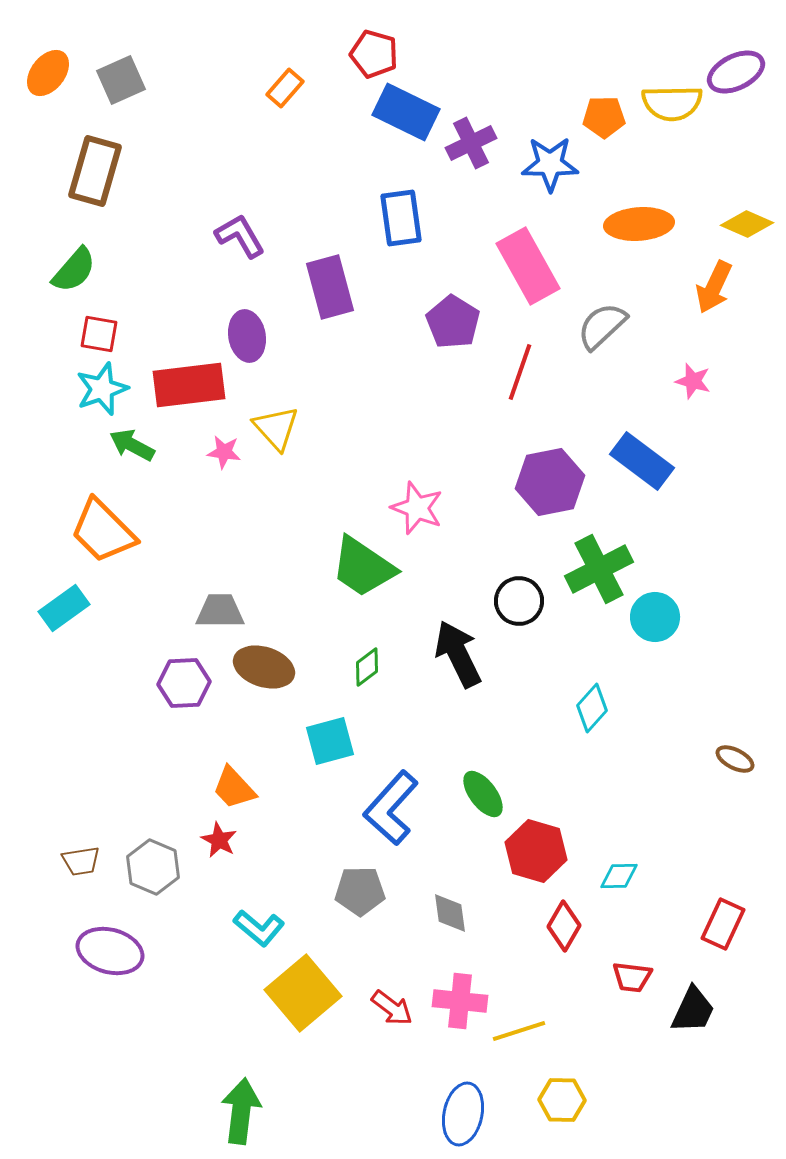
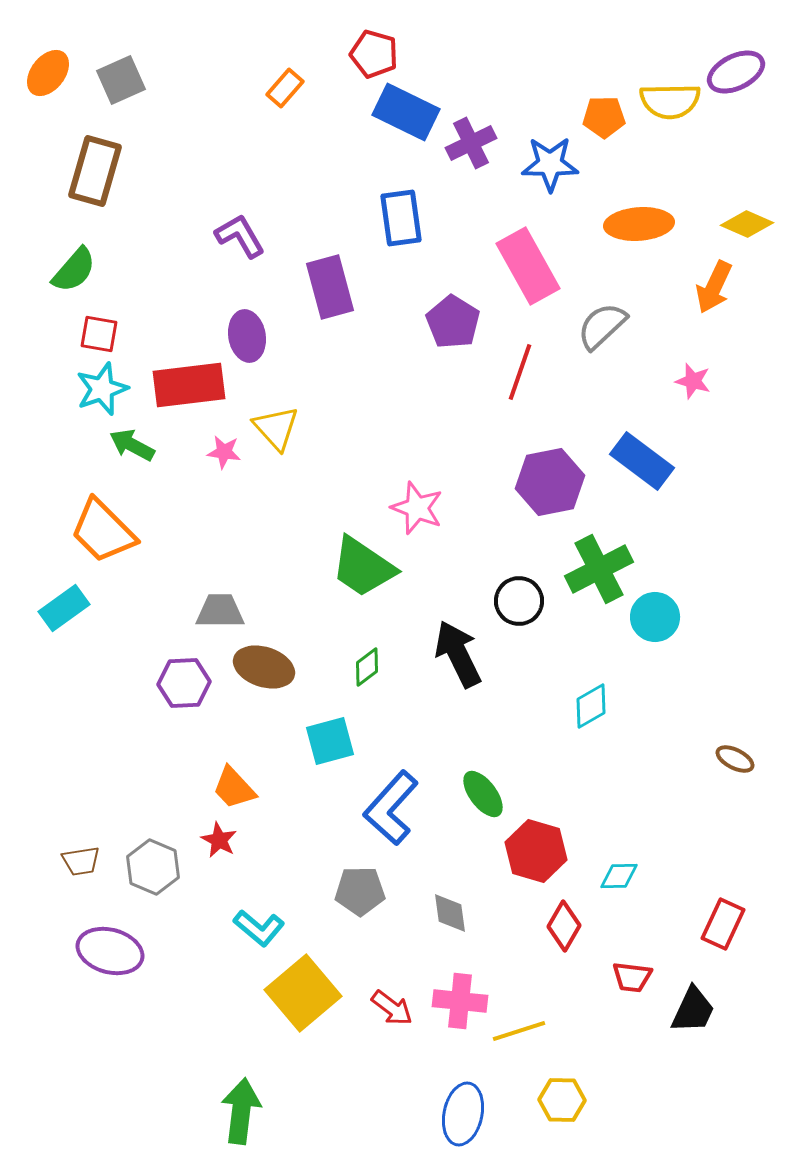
yellow semicircle at (672, 103): moved 2 px left, 2 px up
cyan diamond at (592, 708): moved 1 px left, 2 px up; rotated 18 degrees clockwise
